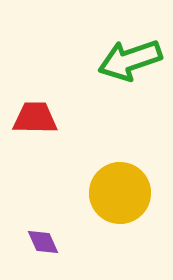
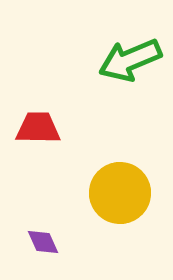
green arrow: rotated 4 degrees counterclockwise
red trapezoid: moved 3 px right, 10 px down
